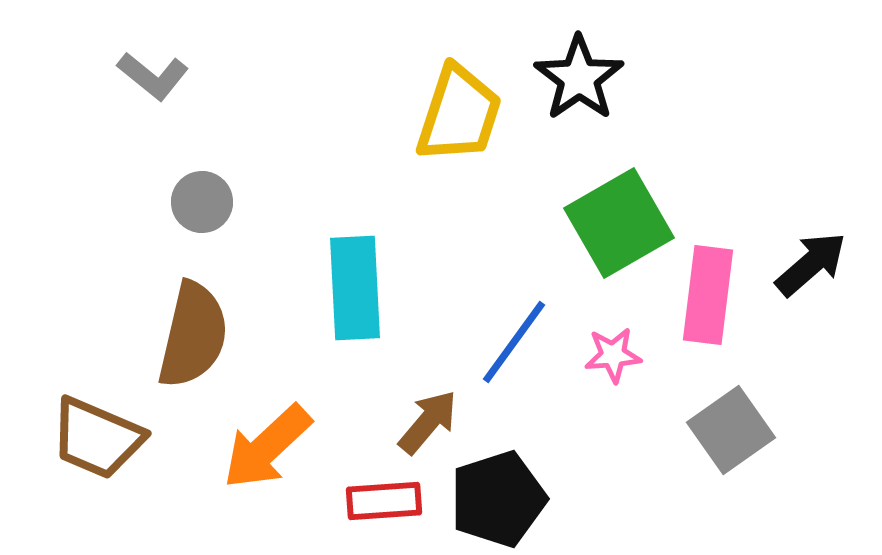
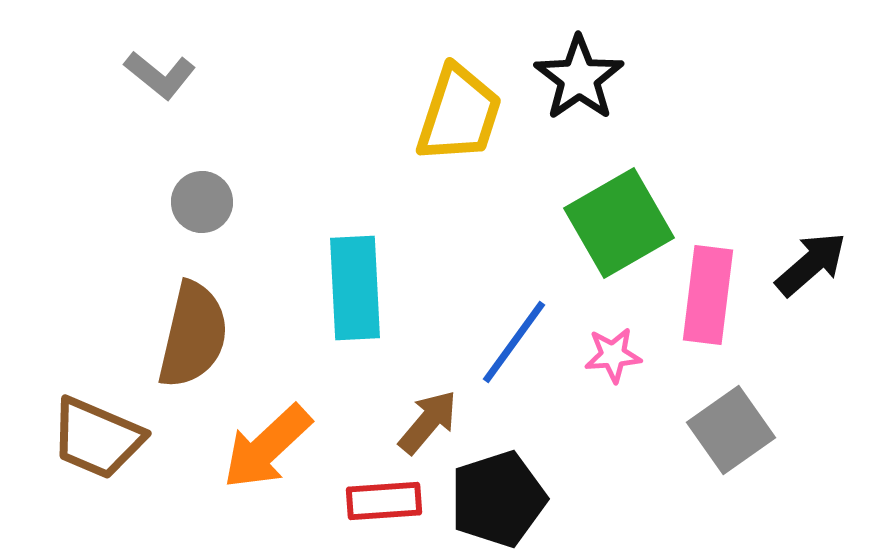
gray L-shape: moved 7 px right, 1 px up
